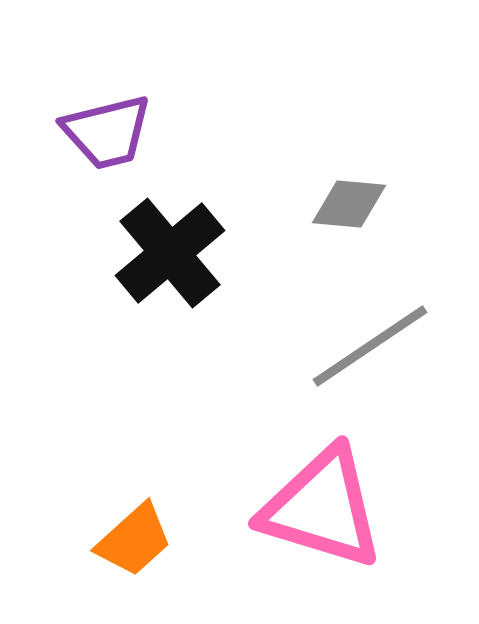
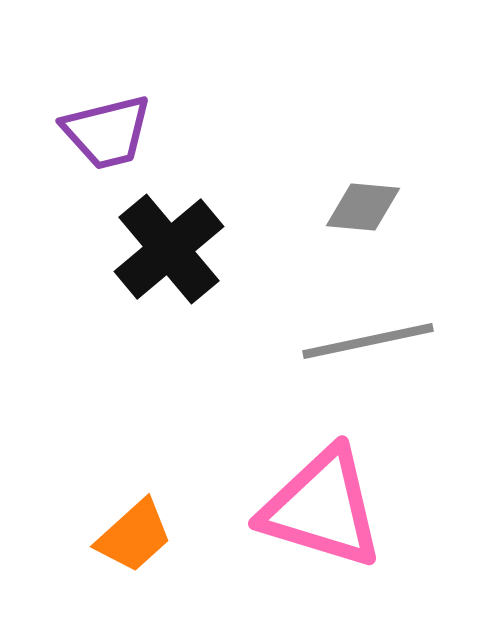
gray diamond: moved 14 px right, 3 px down
black cross: moved 1 px left, 4 px up
gray line: moved 2 px left, 5 px up; rotated 22 degrees clockwise
orange trapezoid: moved 4 px up
